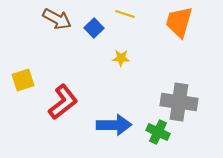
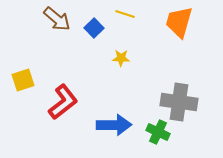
brown arrow: rotated 12 degrees clockwise
